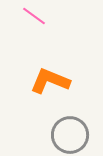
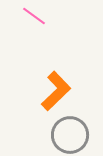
orange L-shape: moved 6 px right, 10 px down; rotated 114 degrees clockwise
